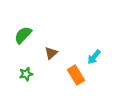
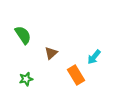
green semicircle: rotated 102 degrees clockwise
green star: moved 5 px down
